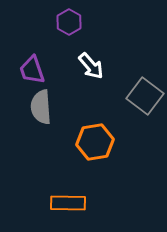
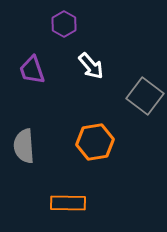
purple hexagon: moved 5 px left, 2 px down
gray semicircle: moved 17 px left, 39 px down
